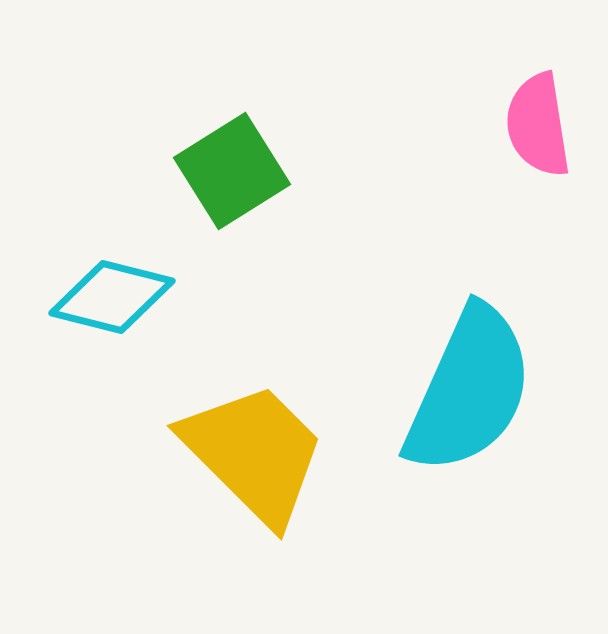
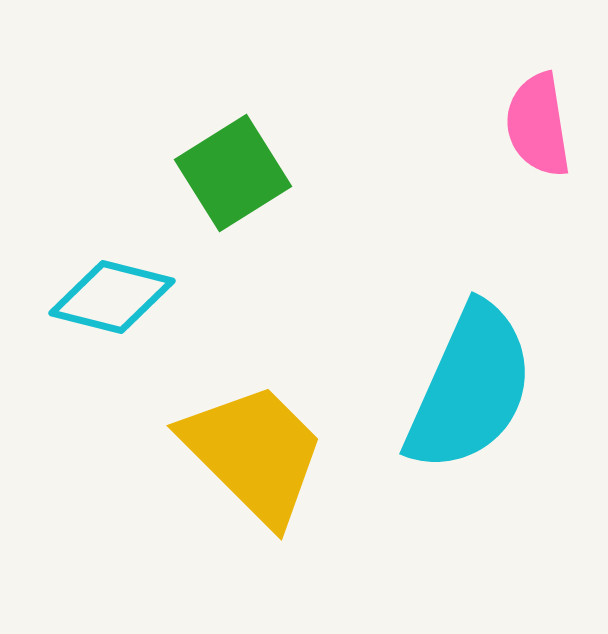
green square: moved 1 px right, 2 px down
cyan semicircle: moved 1 px right, 2 px up
